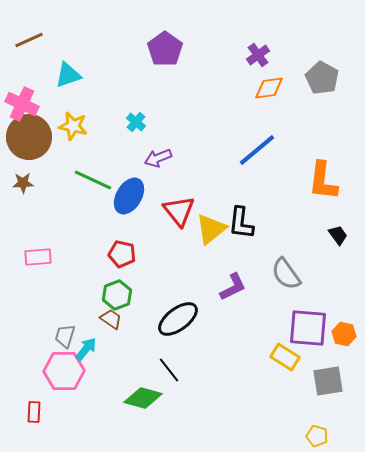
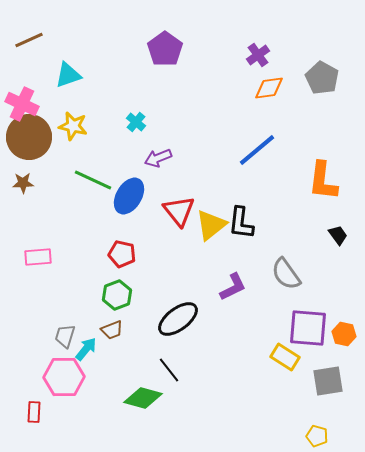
yellow triangle: moved 4 px up
brown trapezoid: moved 1 px right, 11 px down; rotated 125 degrees clockwise
pink hexagon: moved 6 px down
